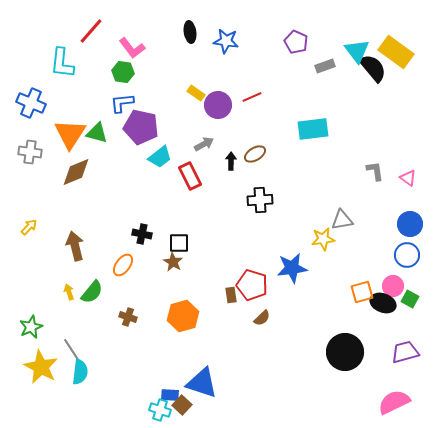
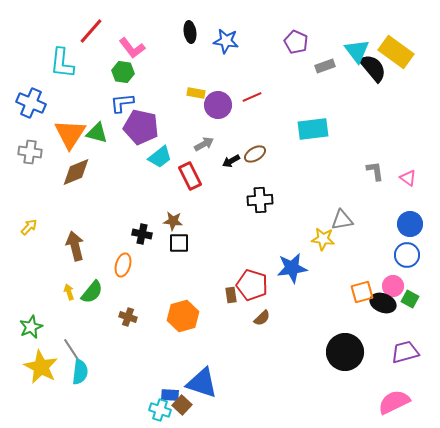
yellow rectangle at (196, 93): rotated 24 degrees counterclockwise
black arrow at (231, 161): rotated 120 degrees counterclockwise
yellow star at (323, 239): rotated 15 degrees clockwise
brown star at (173, 262): moved 41 px up; rotated 24 degrees counterclockwise
orange ellipse at (123, 265): rotated 20 degrees counterclockwise
